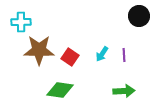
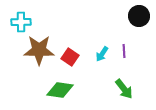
purple line: moved 4 px up
green arrow: moved 2 px up; rotated 55 degrees clockwise
